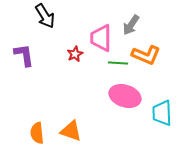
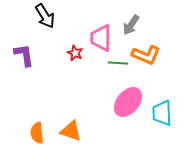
red star: moved 1 px up; rotated 21 degrees counterclockwise
pink ellipse: moved 3 px right, 6 px down; rotated 68 degrees counterclockwise
